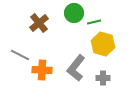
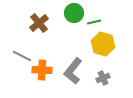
gray line: moved 2 px right, 1 px down
gray L-shape: moved 3 px left, 3 px down
gray cross: rotated 24 degrees counterclockwise
